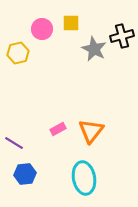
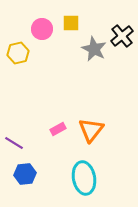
black cross: rotated 25 degrees counterclockwise
orange triangle: moved 1 px up
